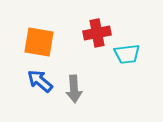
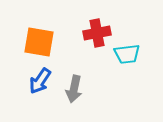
blue arrow: rotated 96 degrees counterclockwise
gray arrow: rotated 16 degrees clockwise
